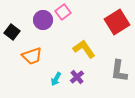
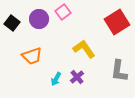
purple circle: moved 4 px left, 1 px up
black square: moved 9 px up
